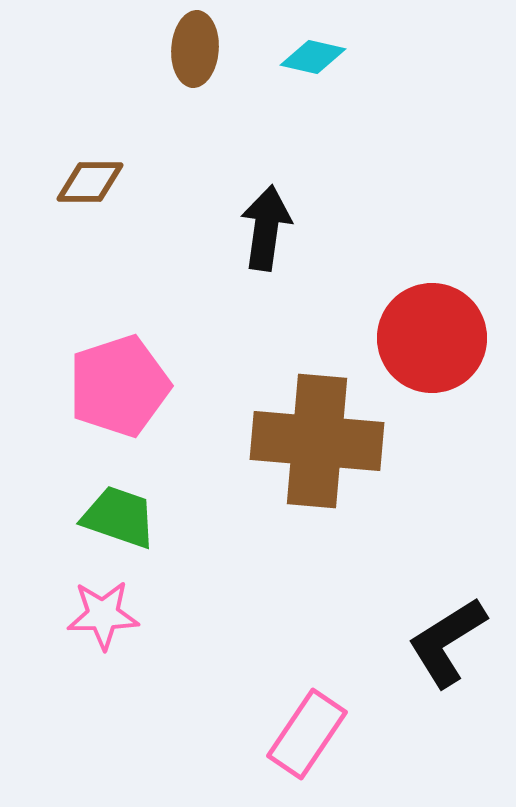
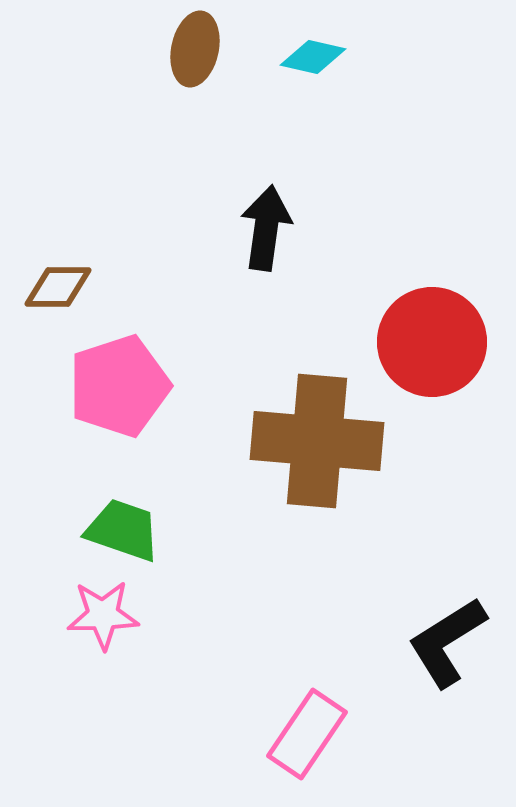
brown ellipse: rotated 8 degrees clockwise
brown diamond: moved 32 px left, 105 px down
red circle: moved 4 px down
green trapezoid: moved 4 px right, 13 px down
